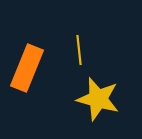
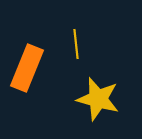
yellow line: moved 3 px left, 6 px up
